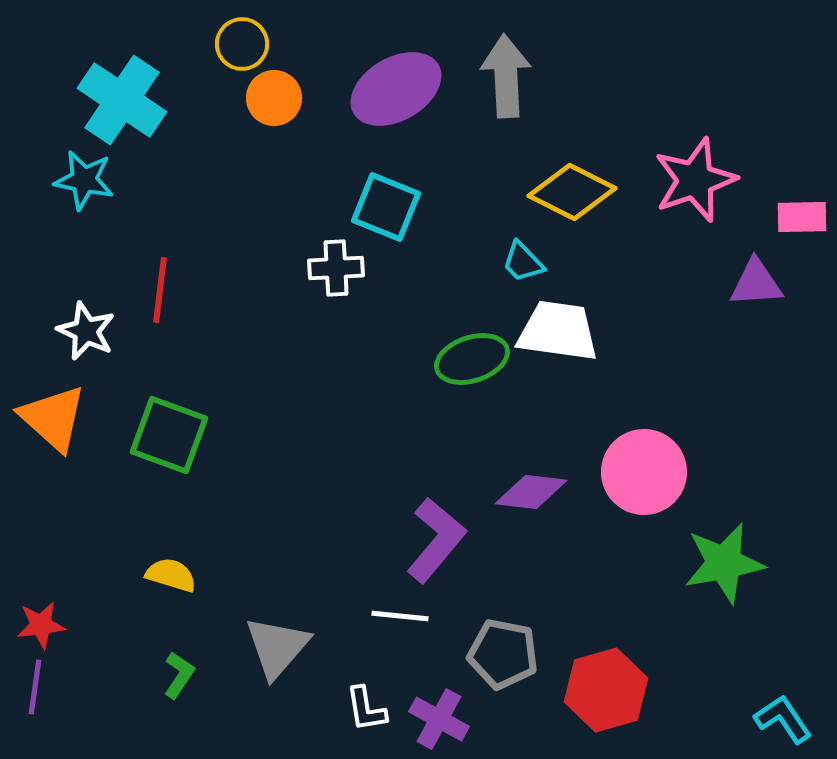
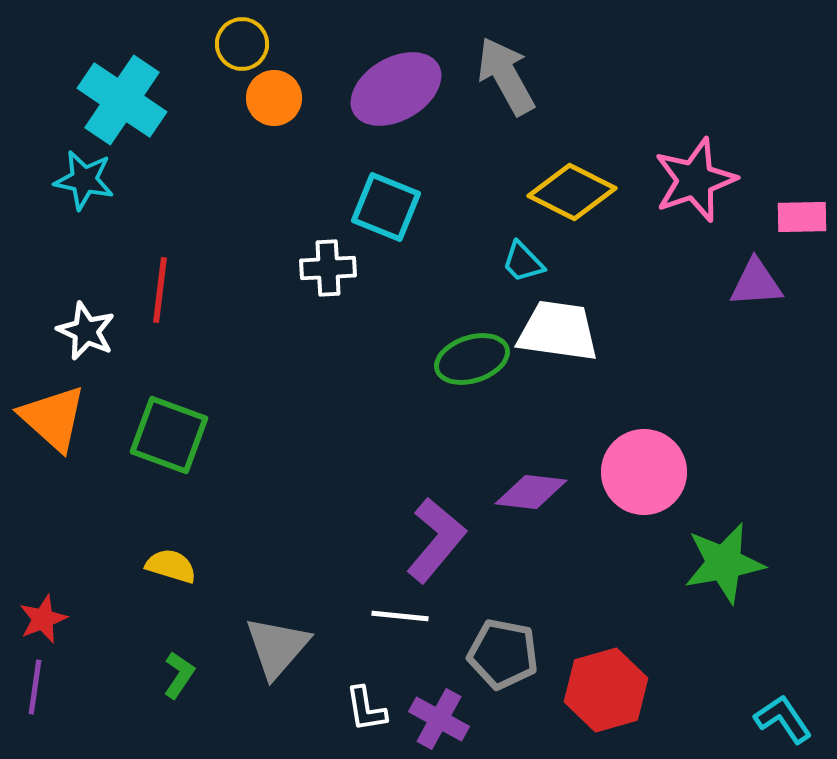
gray arrow: rotated 26 degrees counterclockwise
white cross: moved 8 px left
yellow semicircle: moved 9 px up
red star: moved 2 px right, 6 px up; rotated 15 degrees counterclockwise
